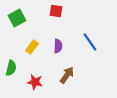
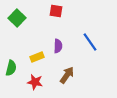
green square: rotated 18 degrees counterclockwise
yellow rectangle: moved 5 px right, 10 px down; rotated 32 degrees clockwise
